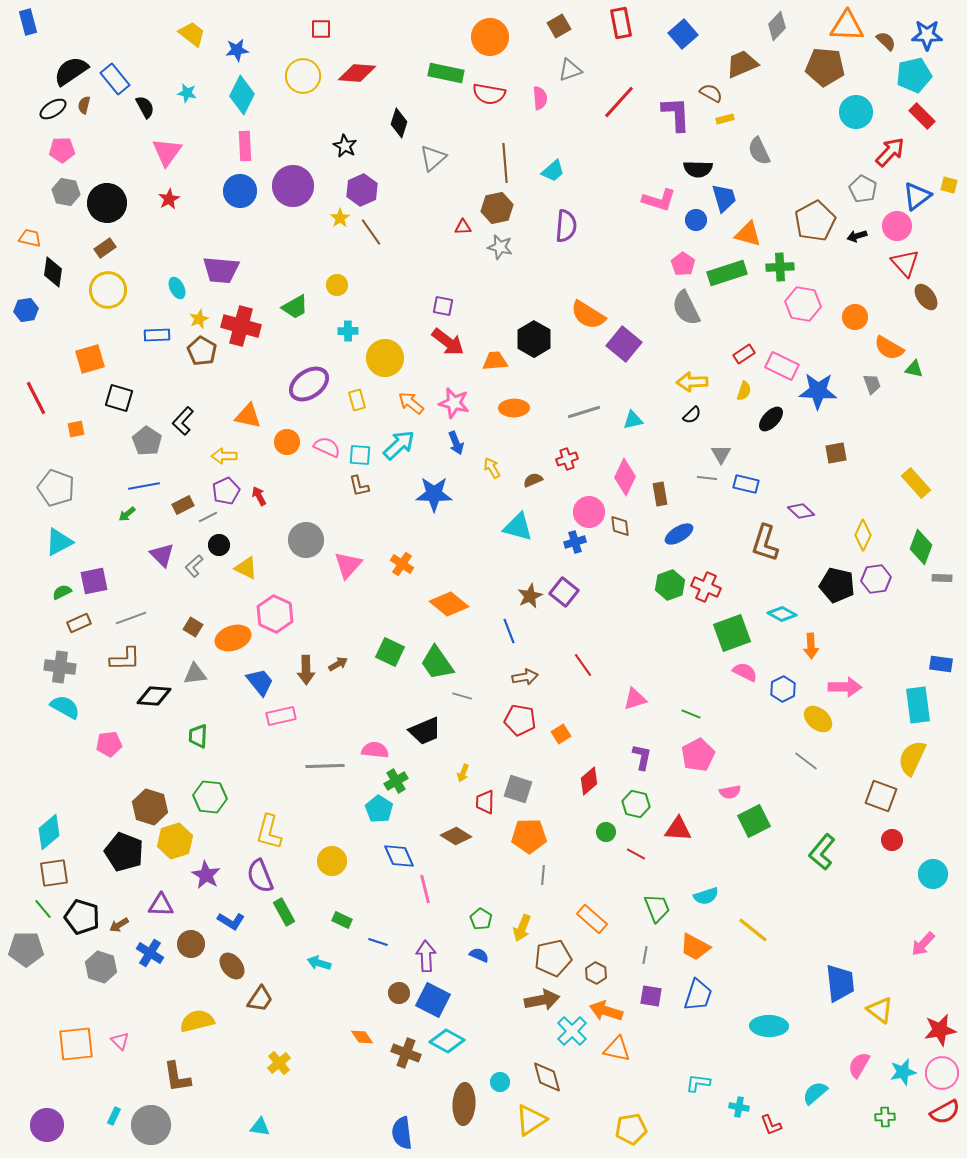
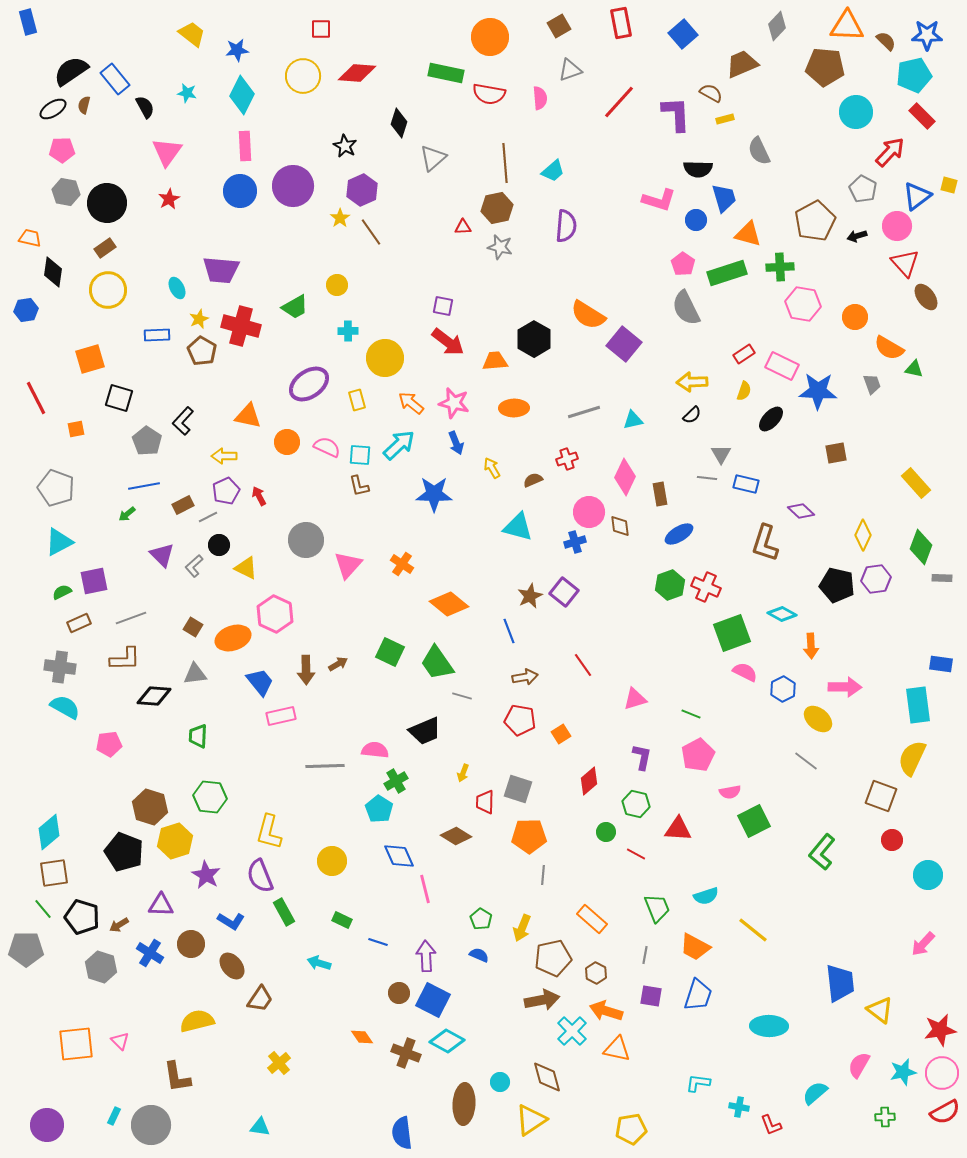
cyan circle at (933, 874): moved 5 px left, 1 px down
